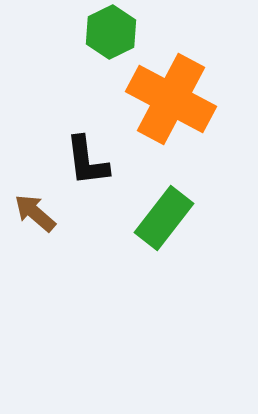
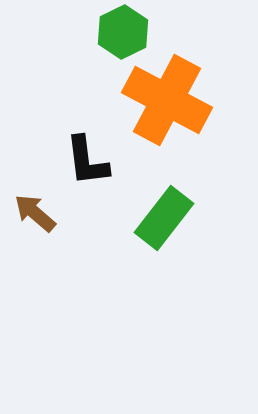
green hexagon: moved 12 px right
orange cross: moved 4 px left, 1 px down
